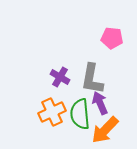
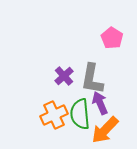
pink pentagon: rotated 25 degrees clockwise
purple cross: moved 4 px right, 1 px up; rotated 18 degrees clockwise
orange cross: moved 2 px right, 3 px down
